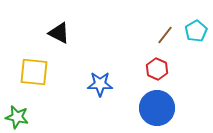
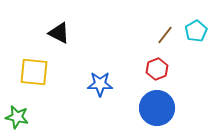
red hexagon: rotated 15 degrees clockwise
